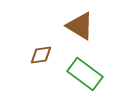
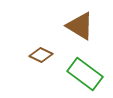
brown diamond: rotated 35 degrees clockwise
